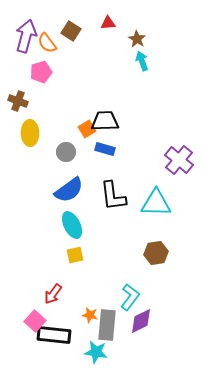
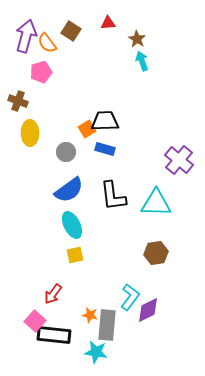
purple diamond: moved 7 px right, 11 px up
